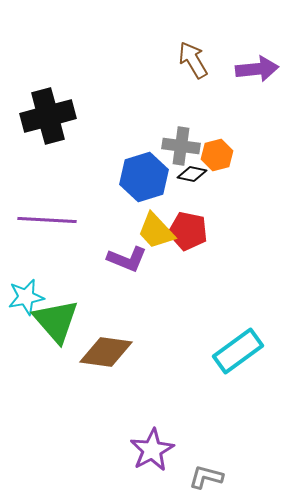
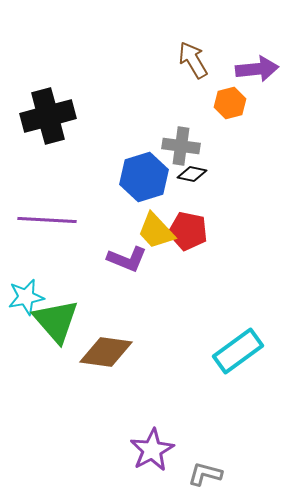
orange hexagon: moved 13 px right, 52 px up
gray L-shape: moved 1 px left, 3 px up
